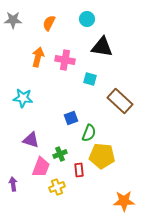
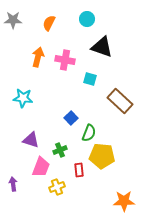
black triangle: rotated 10 degrees clockwise
blue square: rotated 24 degrees counterclockwise
green cross: moved 4 px up
